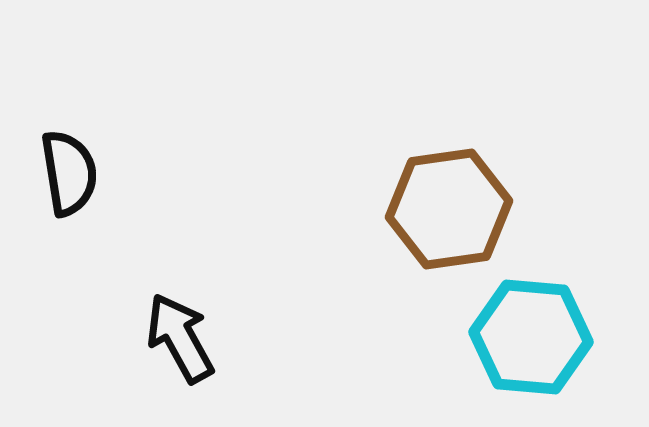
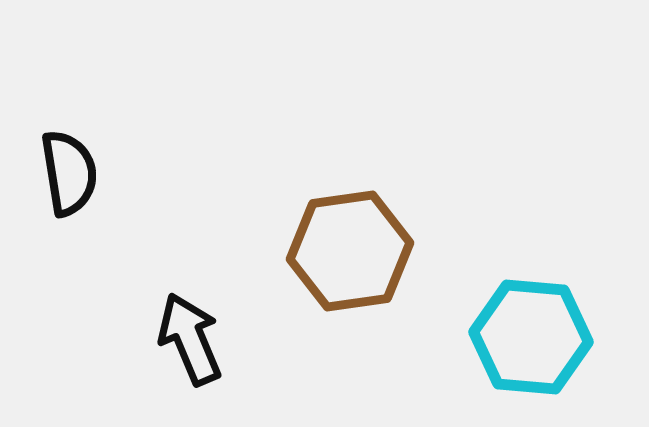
brown hexagon: moved 99 px left, 42 px down
black arrow: moved 10 px right, 1 px down; rotated 6 degrees clockwise
